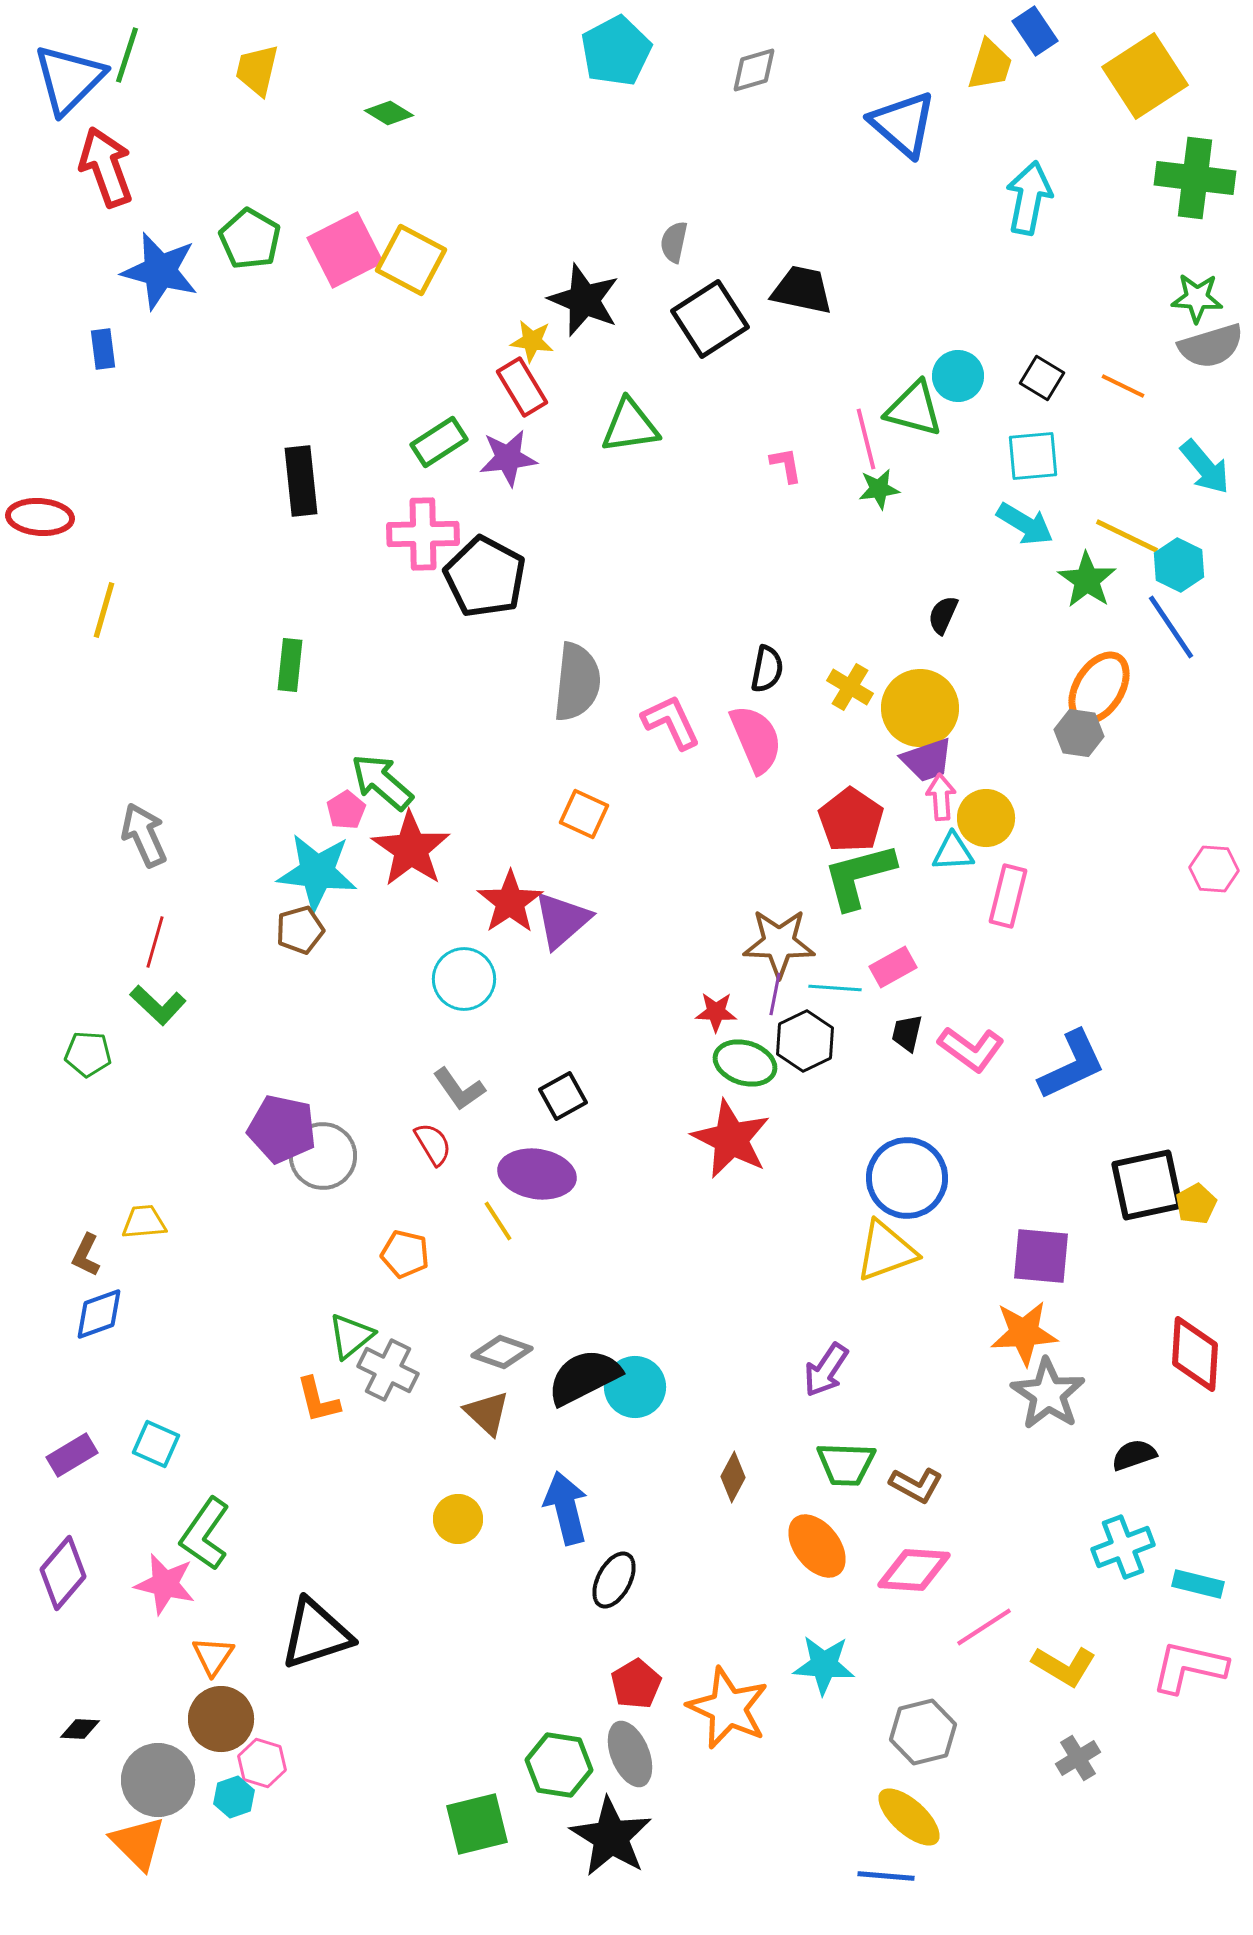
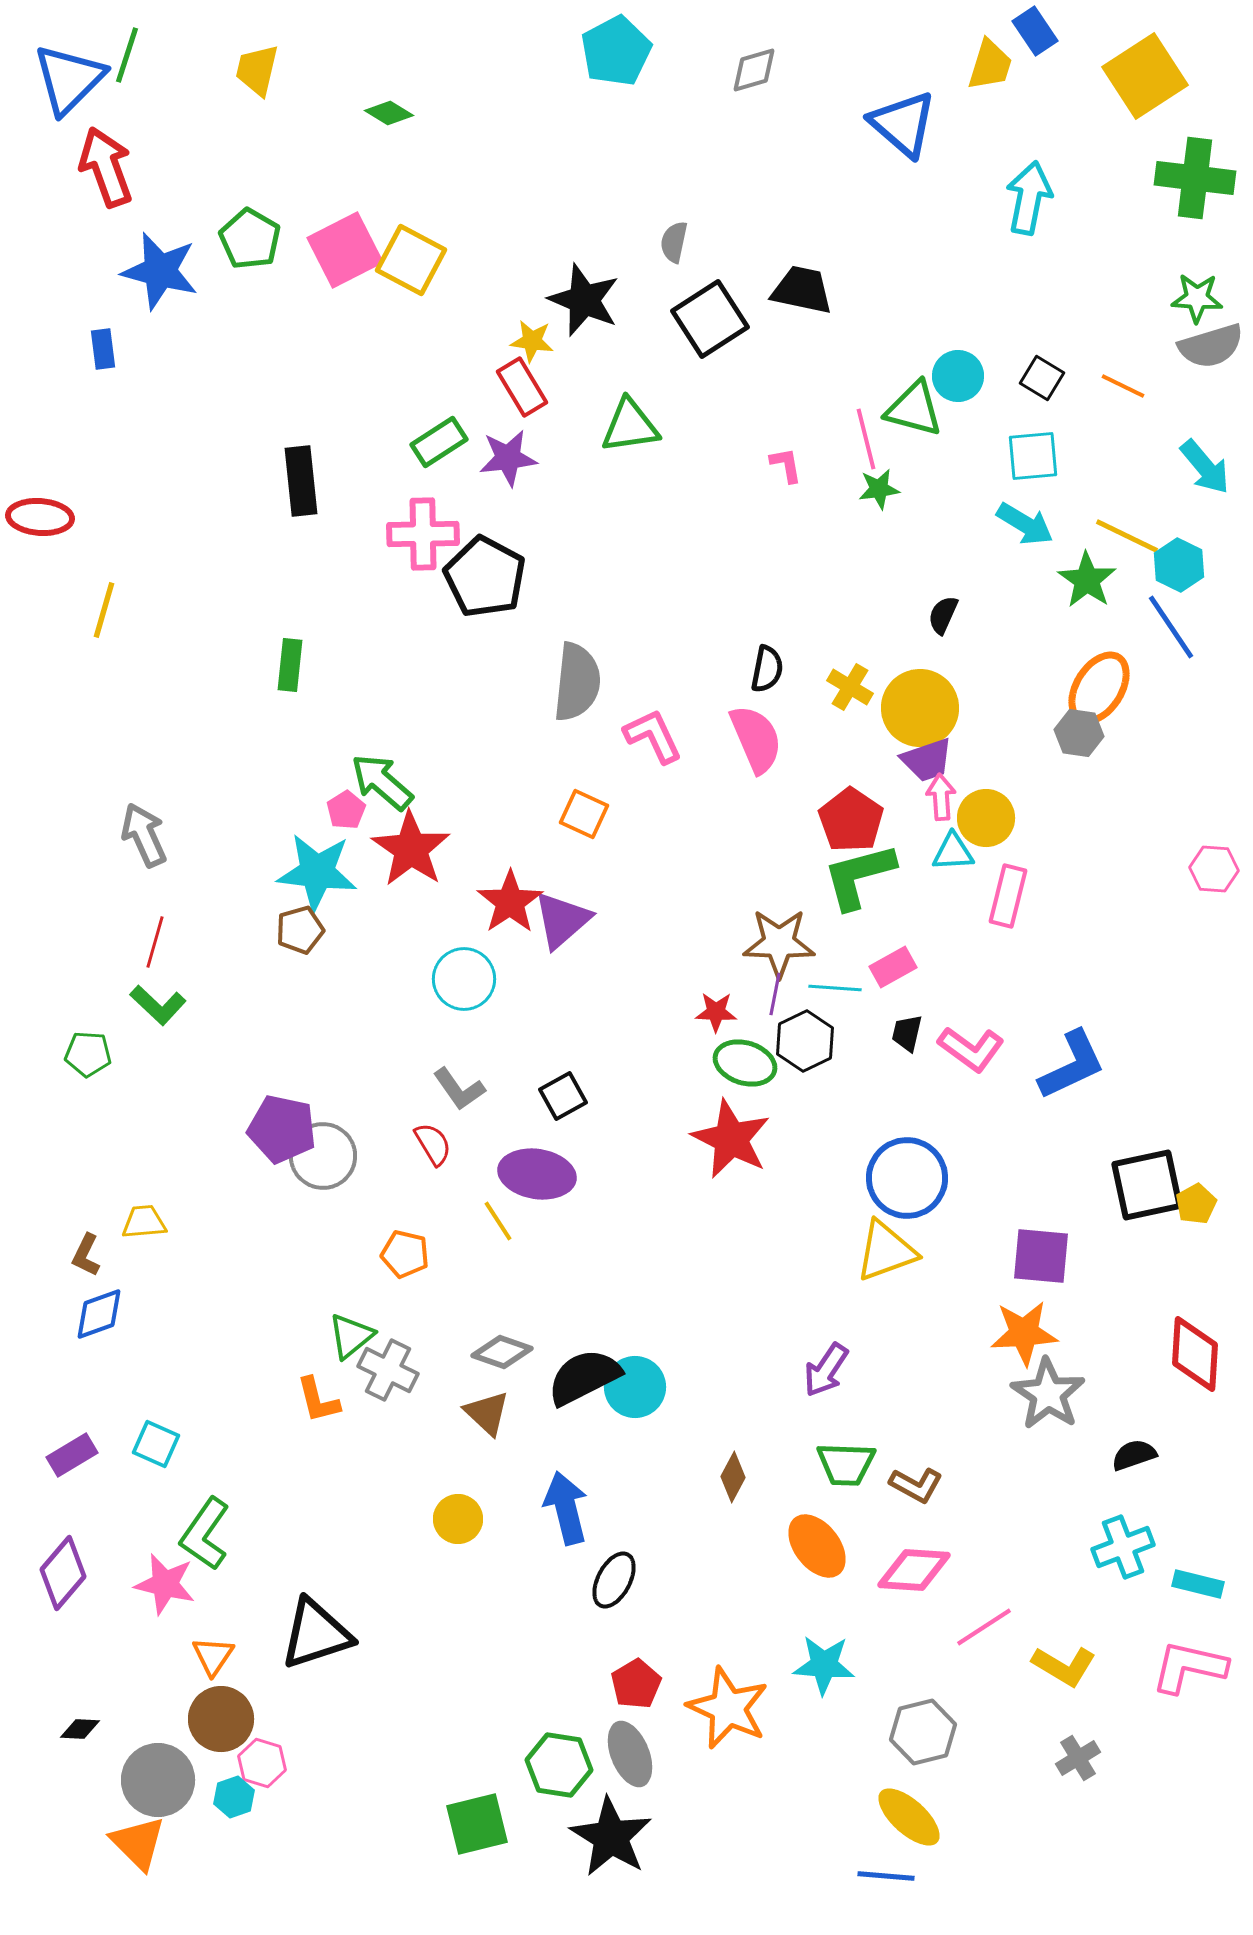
pink L-shape at (671, 722): moved 18 px left, 14 px down
